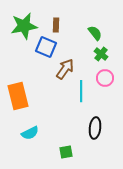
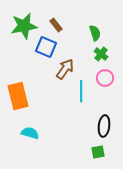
brown rectangle: rotated 40 degrees counterclockwise
green semicircle: rotated 21 degrees clockwise
black ellipse: moved 9 px right, 2 px up
cyan semicircle: rotated 138 degrees counterclockwise
green square: moved 32 px right
